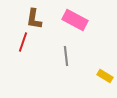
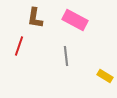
brown L-shape: moved 1 px right, 1 px up
red line: moved 4 px left, 4 px down
